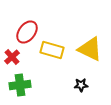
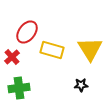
yellow triangle: rotated 32 degrees clockwise
green cross: moved 1 px left, 3 px down
